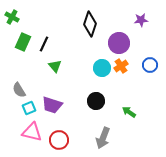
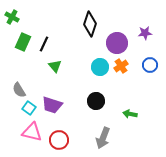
purple star: moved 4 px right, 13 px down
purple circle: moved 2 px left
cyan circle: moved 2 px left, 1 px up
cyan square: rotated 32 degrees counterclockwise
green arrow: moved 1 px right, 2 px down; rotated 24 degrees counterclockwise
